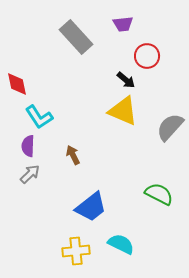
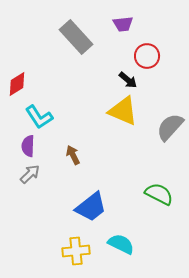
black arrow: moved 2 px right
red diamond: rotated 70 degrees clockwise
